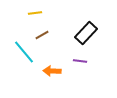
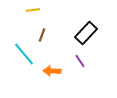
yellow line: moved 2 px left, 3 px up
brown line: rotated 40 degrees counterclockwise
cyan line: moved 2 px down
purple line: rotated 48 degrees clockwise
